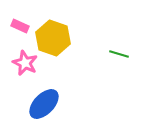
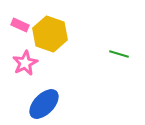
pink rectangle: moved 1 px up
yellow hexagon: moved 3 px left, 4 px up
pink star: rotated 20 degrees clockwise
